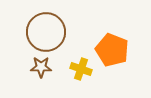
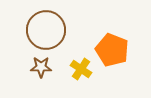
brown circle: moved 2 px up
yellow cross: rotated 15 degrees clockwise
